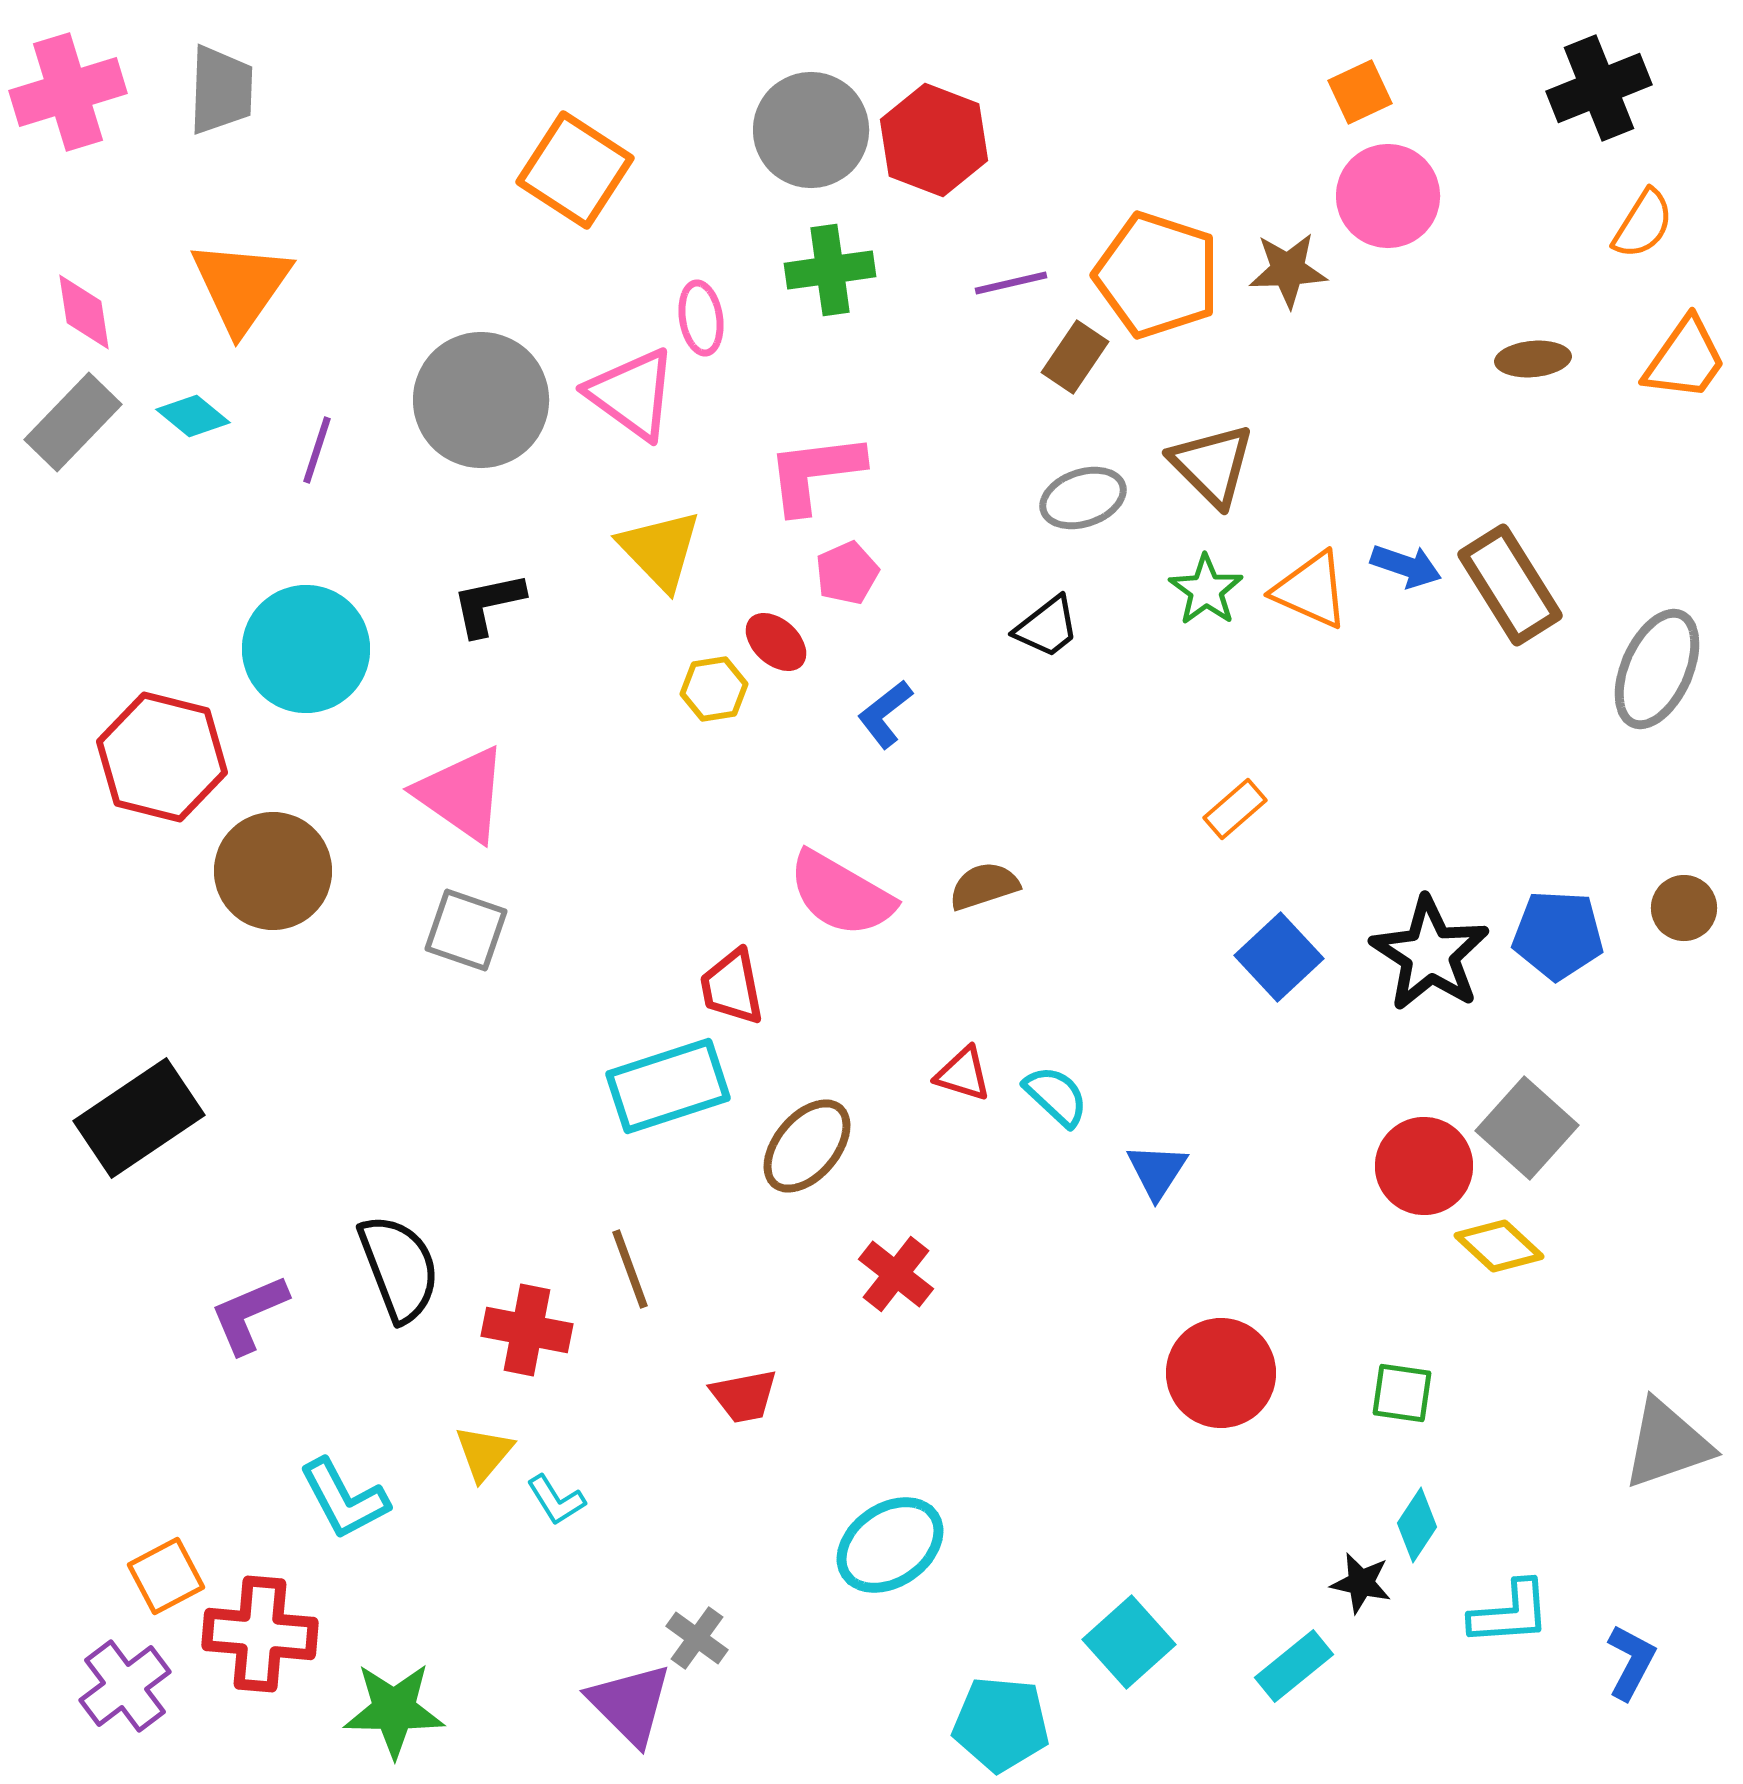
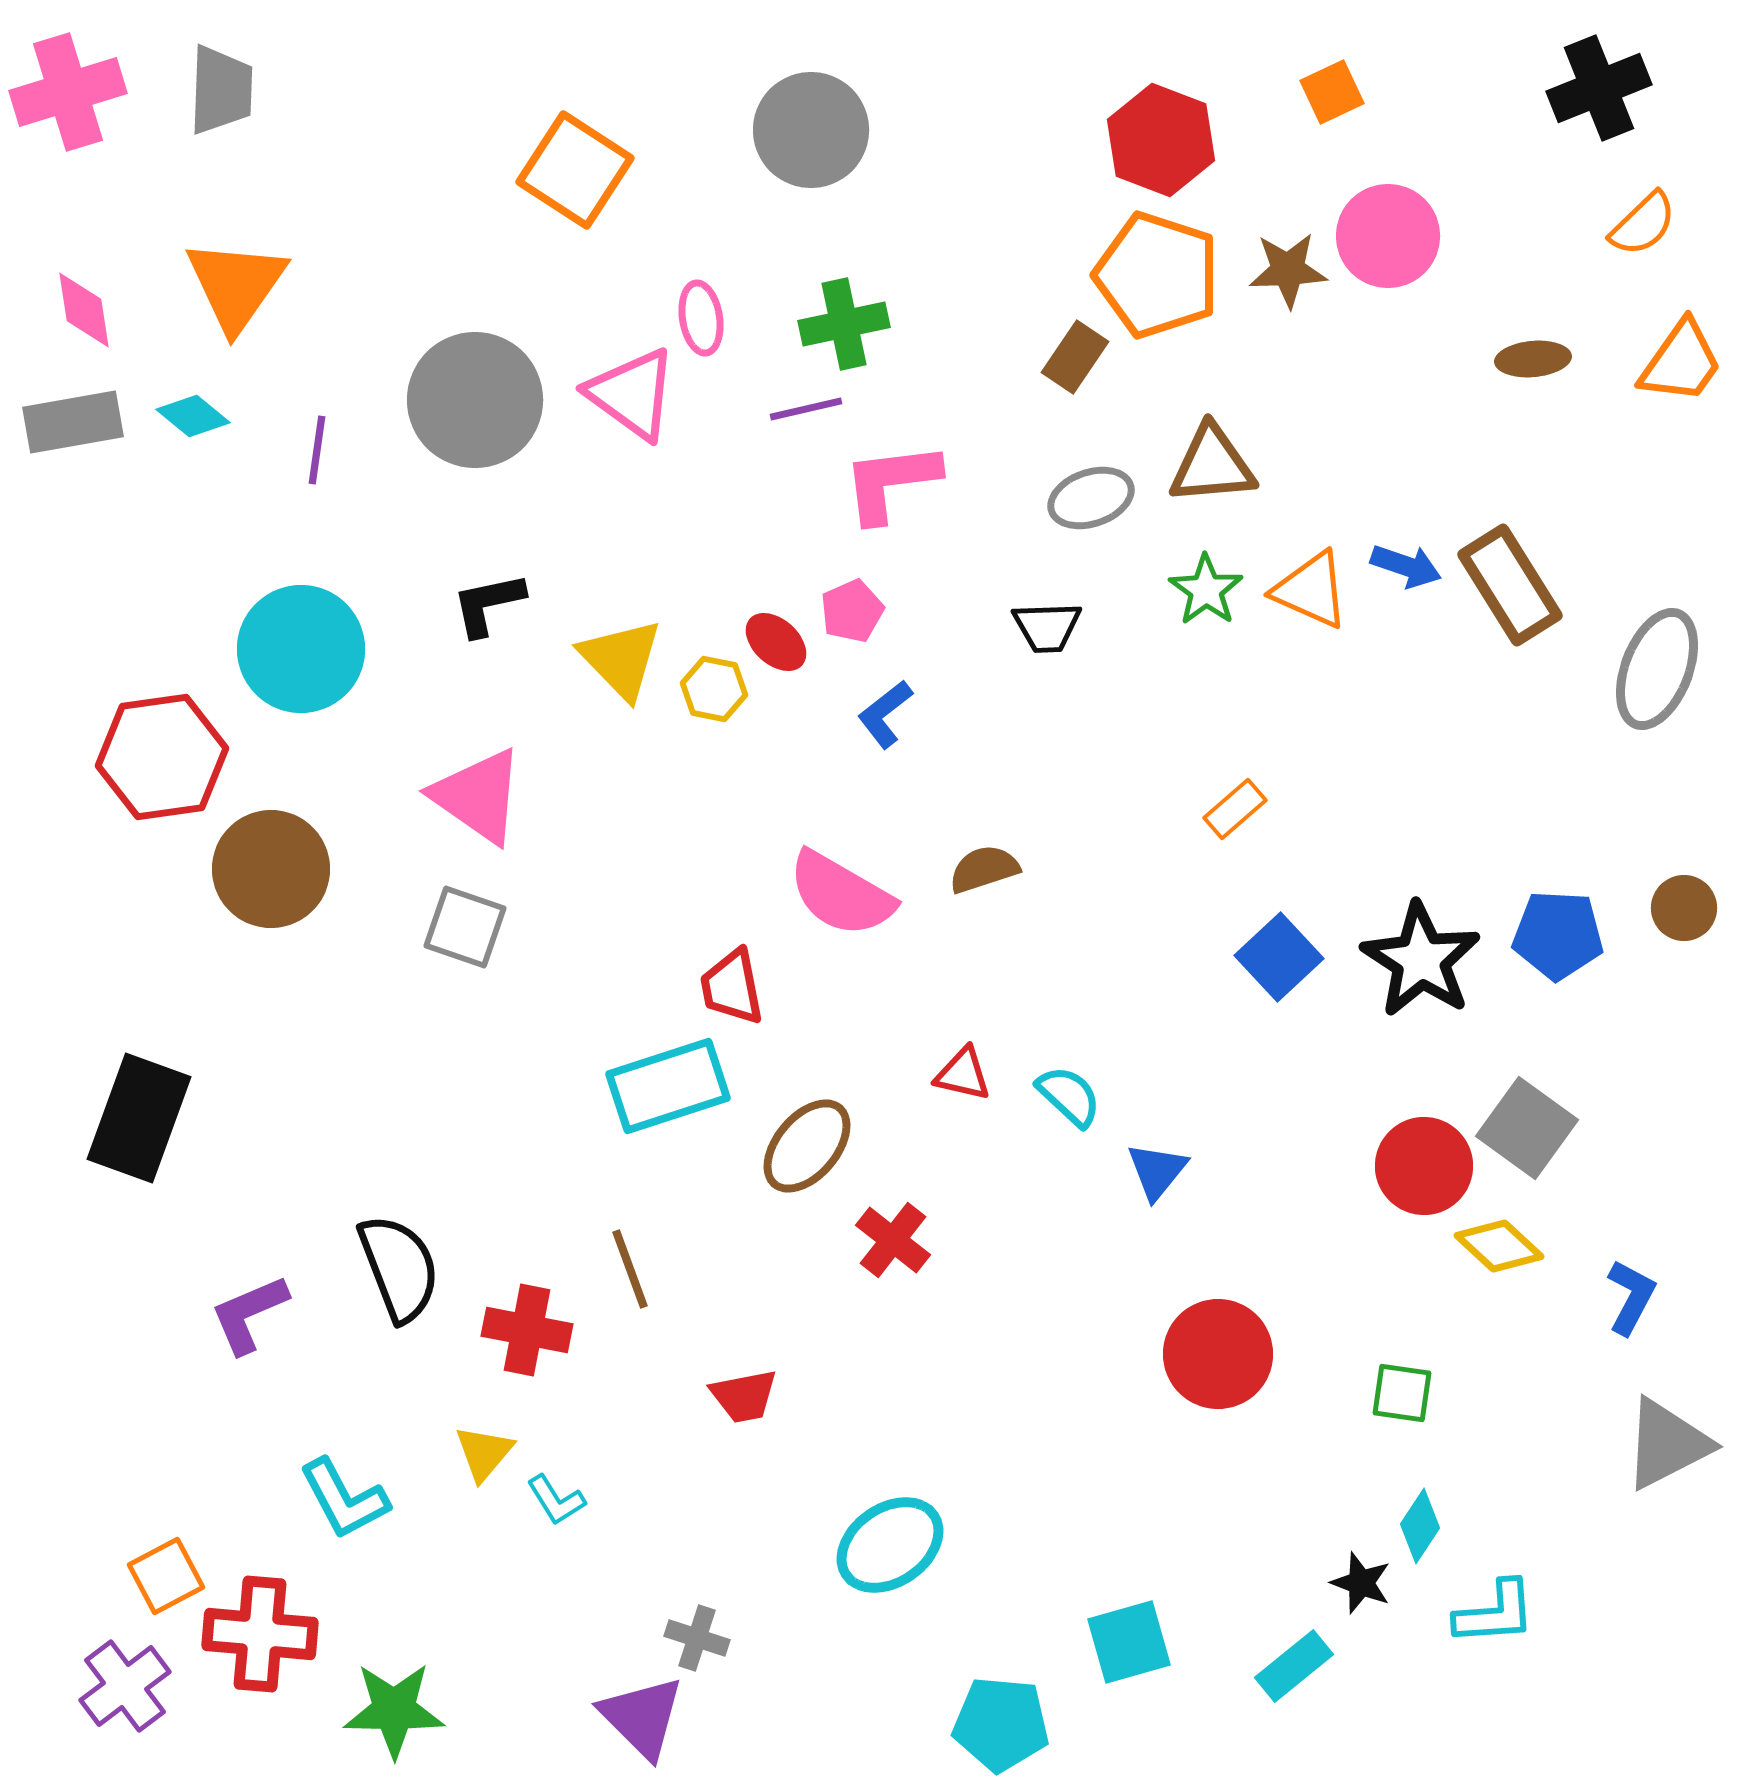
orange square at (1360, 92): moved 28 px left
red hexagon at (934, 140): moved 227 px right
pink circle at (1388, 196): moved 40 px down
orange semicircle at (1643, 224): rotated 14 degrees clockwise
green cross at (830, 270): moved 14 px right, 54 px down; rotated 4 degrees counterclockwise
purple line at (1011, 283): moved 205 px left, 126 px down
orange triangle at (241, 286): moved 5 px left, 1 px up
pink diamond at (84, 312): moved 2 px up
orange trapezoid at (1685, 359): moved 4 px left, 3 px down
gray circle at (481, 400): moved 6 px left
gray rectangle at (73, 422): rotated 36 degrees clockwise
purple line at (317, 450): rotated 10 degrees counterclockwise
brown triangle at (1212, 465): rotated 50 degrees counterclockwise
pink L-shape at (815, 473): moved 76 px right, 9 px down
gray ellipse at (1083, 498): moved 8 px right
yellow triangle at (660, 550): moved 39 px left, 109 px down
pink pentagon at (847, 573): moved 5 px right, 38 px down
black trapezoid at (1047, 627): rotated 36 degrees clockwise
cyan circle at (306, 649): moved 5 px left
gray ellipse at (1657, 669): rotated 3 degrees counterclockwise
yellow hexagon at (714, 689): rotated 20 degrees clockwise
red hexagon at (162, 757): rotated 22 degrees counterclockwise
pink triangle at (462, 794): moved 16 px right, 2 px down
brown circle at (273, 871): moved 2 px left, 2 px up
brown semicircle at (984, 886): moved 17 px up
gray square at (466, 930): moved 1 px left, 3 px up
black star at (1430, 954): moved 9 px left, 6 px down
red triangle at (963, 1074): rotated 4 degrees counterclockwise
cyan semicircle at (1056, 1096): moved 13 px right
black rectangle at (139, 1118): rotated 36 degrees counterclockwise
gray square at (1527, 1128): rotated 6 degrees counterclockwise
blue triangle at (1157, 1171): rotated 6 degrees clockwise
red cross at (896, 1274): moved 3 px left, 34 px up
red circle at (1221, 1373): moved 3 px left, 19 px up
gray triangle at (1667, 1444): rotated 8 degrees counterclockwise
cyan diamond at (1417, 1525): moved 3 px right, 1 px down
black star at (1361, 1583): rotated 8 degrees clockwise
cyan L-shape at (1510, 1613): moved 15 px left
gray cross at (697, 1638): rotated 18 degrees counterclockwise
cyan square at (1129, 1642): rotated 26 degrees clockwise
blue L-shape at (1631, 1662): moved 365 px up
purple triangle at (630, 1704): moved 12 px right, 13 px down
